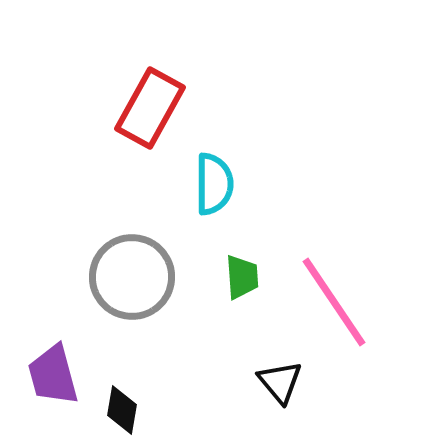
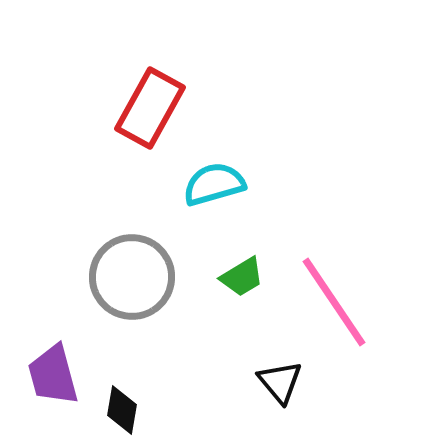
cyan semicircle: rotated 106 degrees counterclockwise
green trapezoid: rotated 63 degrees clockwise
